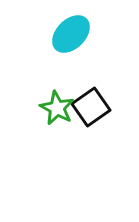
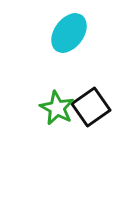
cyan ellipse: moved 2 px left, 1 px up; rotated 9 degrees counterclockwise
